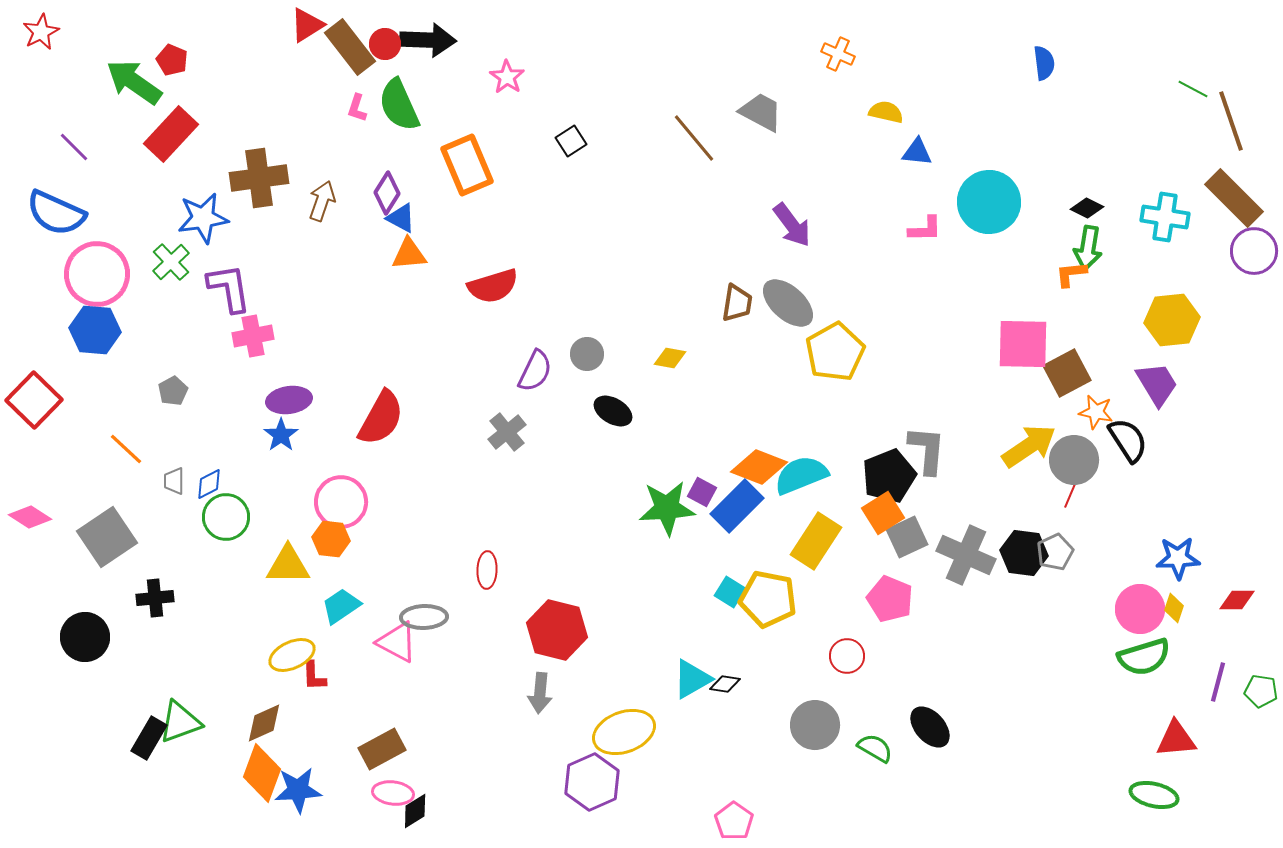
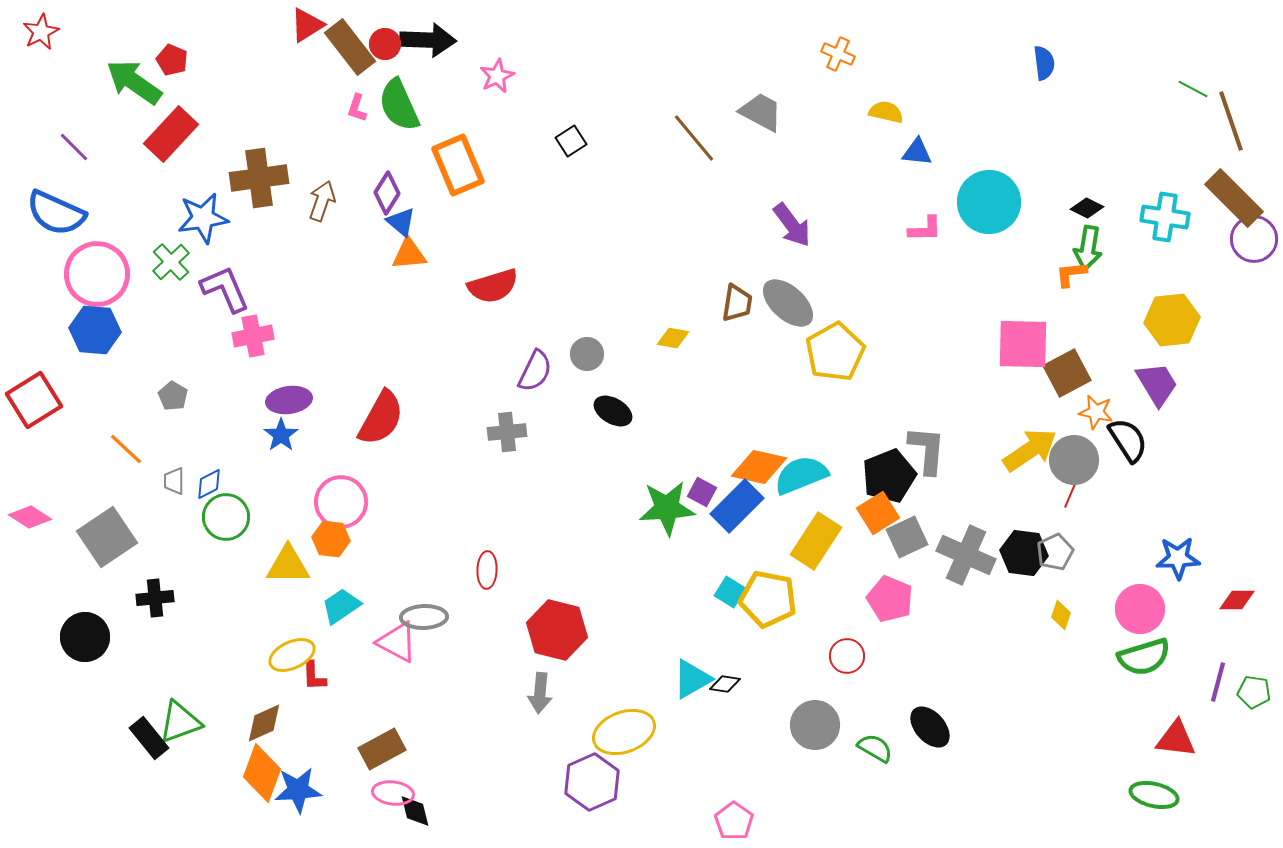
pink star at (507, 77): moved 10 px left, 1 px up; rotated 12 degrees clockwise
orange rectangle at (467, 165): moved 9 px left
blue triangle at (401, 218): moved 4 px down; rotated 12 degrees clockwise
purple circle at (1254, 251): moved 12 px up
purple L-shape at (229, 288): moved 4 px left, 1 px down; rotated 14 degrees counterclockwise
yellow diamond at (670, 358): moved 3 px right, 20 px up
gray pentagon at (173, 391): moved 5 px down; rotated 12 degrees counterclockwise
red square at (34, 400): rotated 14 degrees clockwise
gray cross at (507, 432): rotated 33 degrees clockwise
yellow arrow at (1029, 446): moved 1 px right, 4 px down
orange diamond at (759, 467): rotated 8 degrees counterclockwise
orange square at (883, 513): moved 5 px left
yellow diamond at (1174, 608): moved 113 px left, 7 px down
green pentagon at (1261, 691): moved 7 px left, 1 px down
black rectangle at (149, 738): rotated 69 degrees counterclockwise
red triangle at (1176, 739): rotated 12 degrees clockwise
black diamond at (415, 811): rotated 72 degrees counterclockwise
